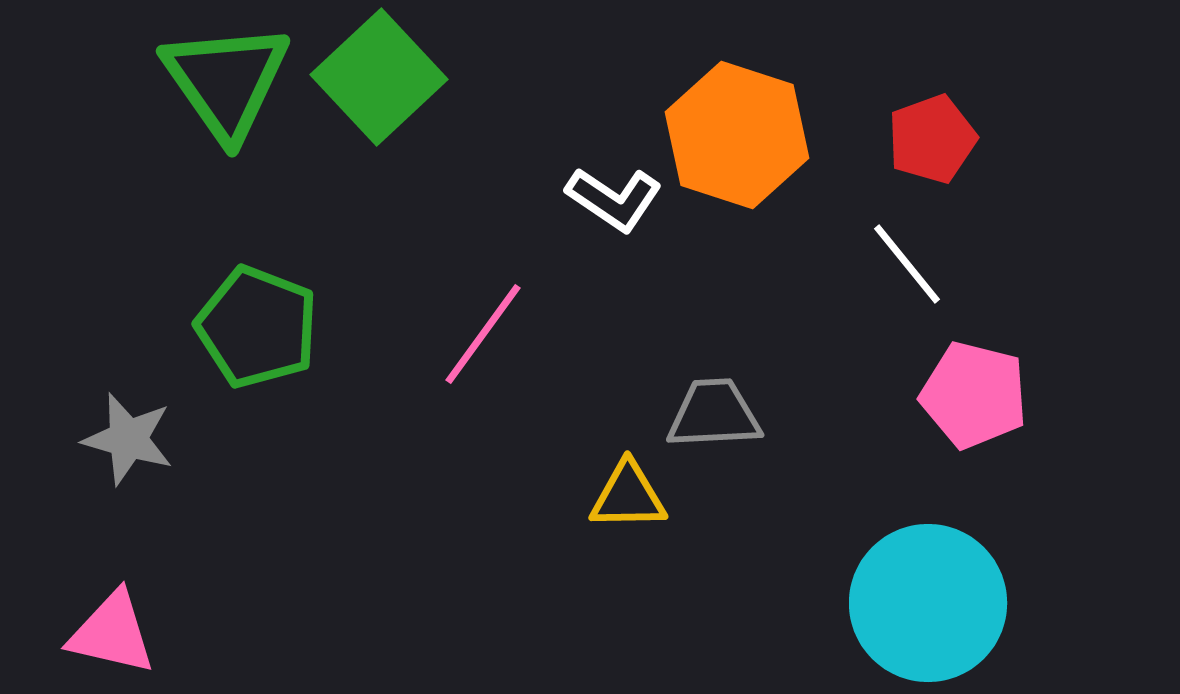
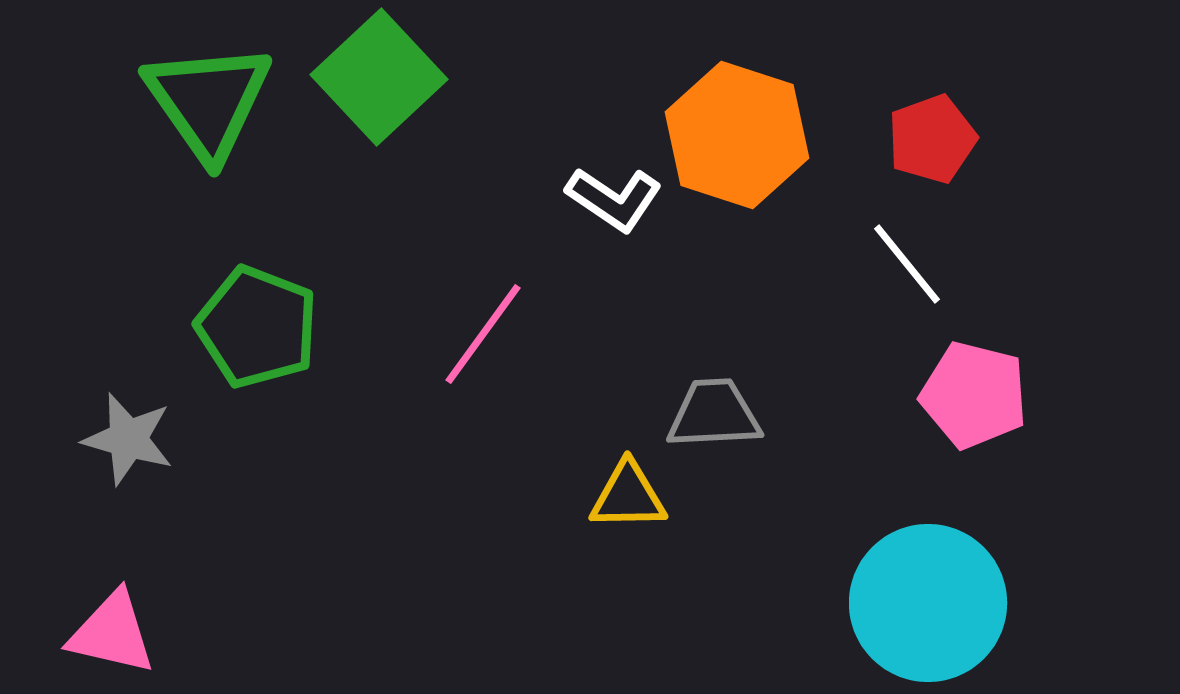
green triangle: moved 18 px left, 20 px down
